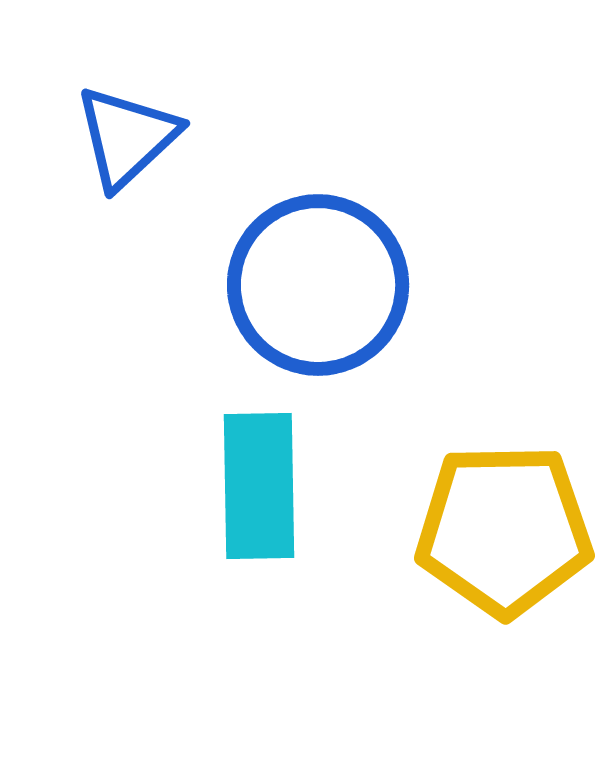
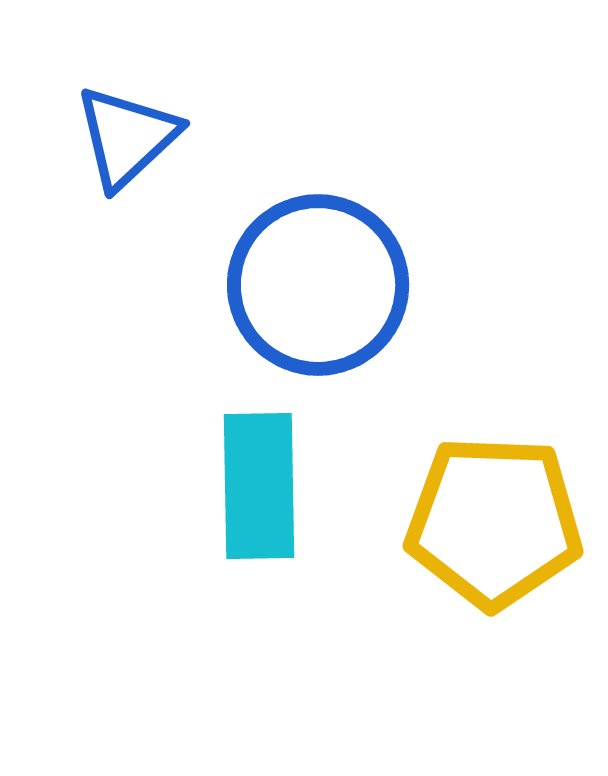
yellow pentagon: moved 10 px left, 8 px up; rotated 3 degrees clockwise
